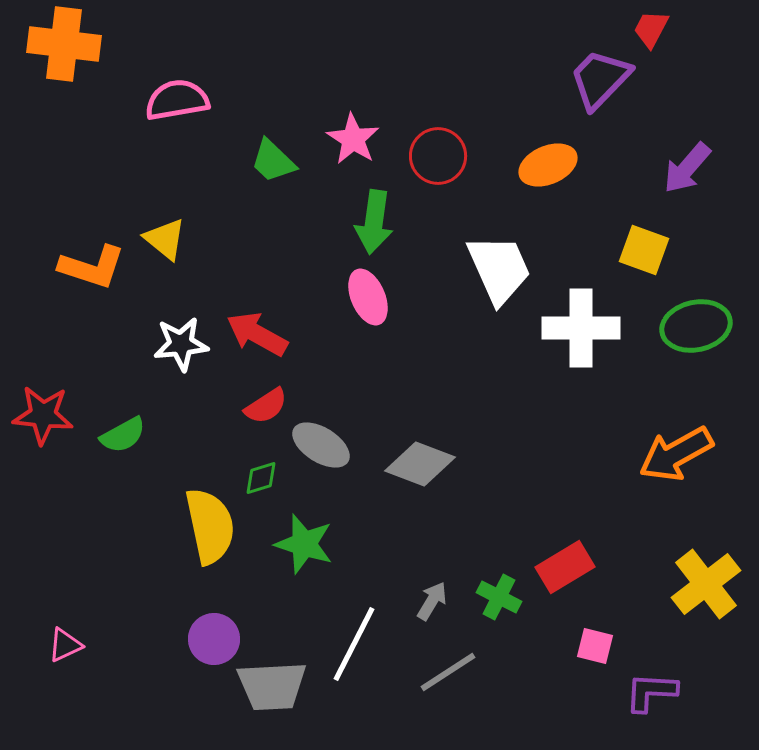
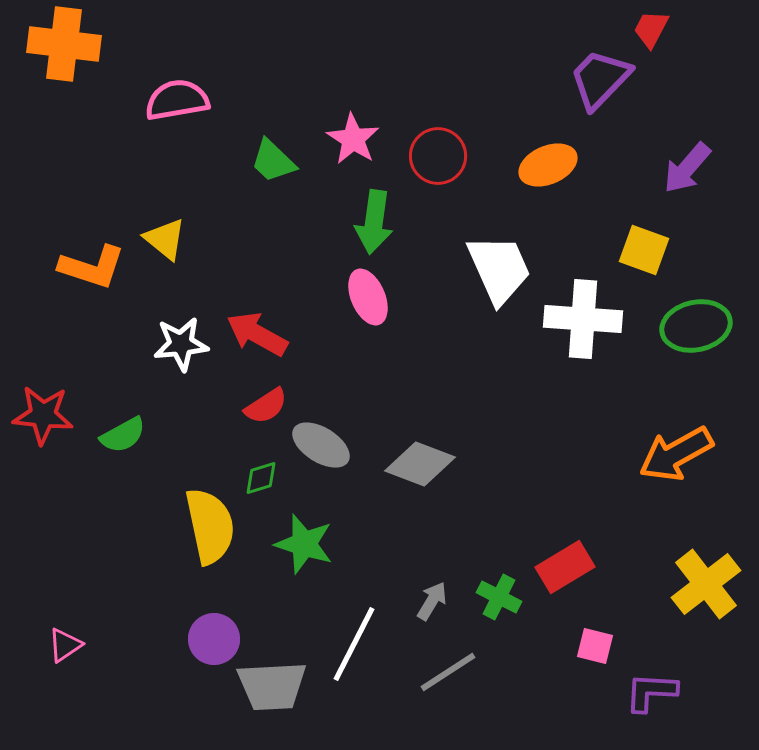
white cross: moved 2 px right, 9 px up; rotated 4 degrees clockwise
pink triangle: rotated 9 degrees counterclockwise
